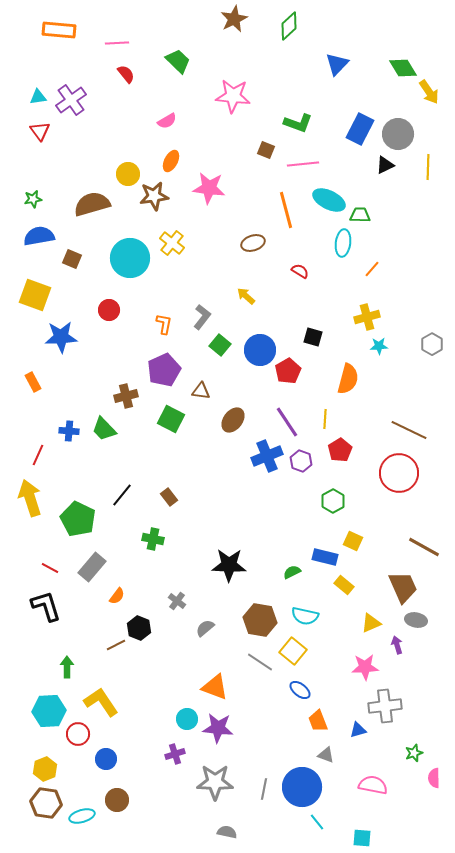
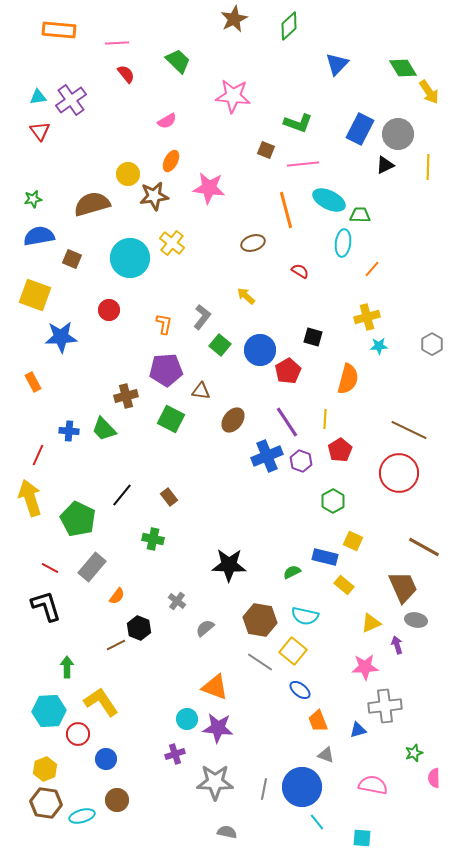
purple pentagon at (164, 370): moved 2 px right; rotated 20 degrees clockwise
